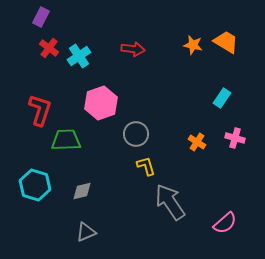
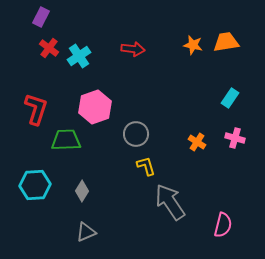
orange trapezoid: rotated 40 degrees counterclockwise
cyan rectangle: moved 8 px right
pink hexagon: moved 6 px left, 4 px down
red L-shape: moved 4 px left, 1 px up
cyan hexagon: rotated 20 degrees counterclockwise
gray diamond: rotated 45 degrees counterclockwise
pink semicircle: moved 2 px left, 2 px down; rotated 35 degrees counterclockwise
